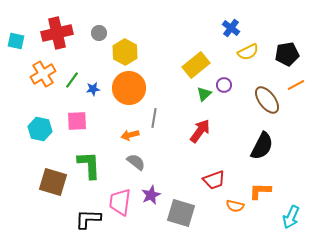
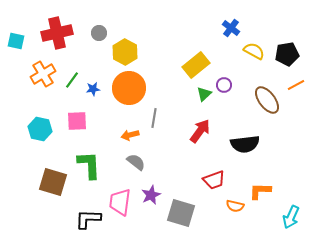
yellow semicircle: moved 6 px right, 1 px up; rotated 125 degrees counterclockwise
black semicircle: moved 17 px left, 2 px up; rotated 56 degrees clockwise
